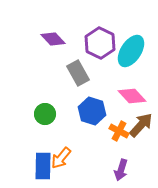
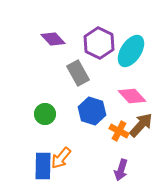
purple hexagon: moved 1 px left
